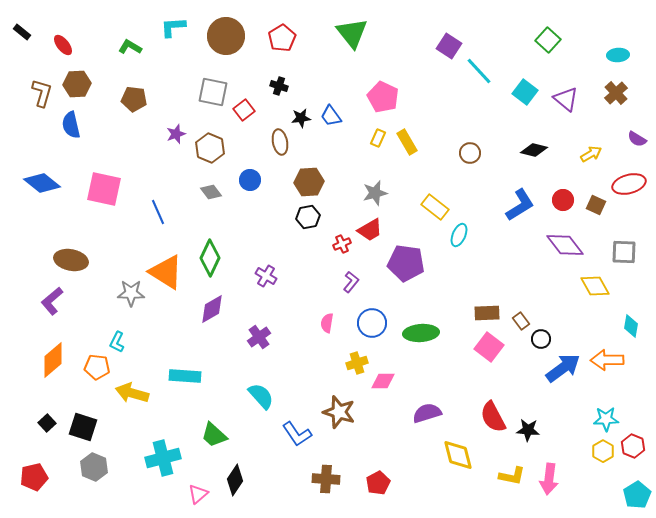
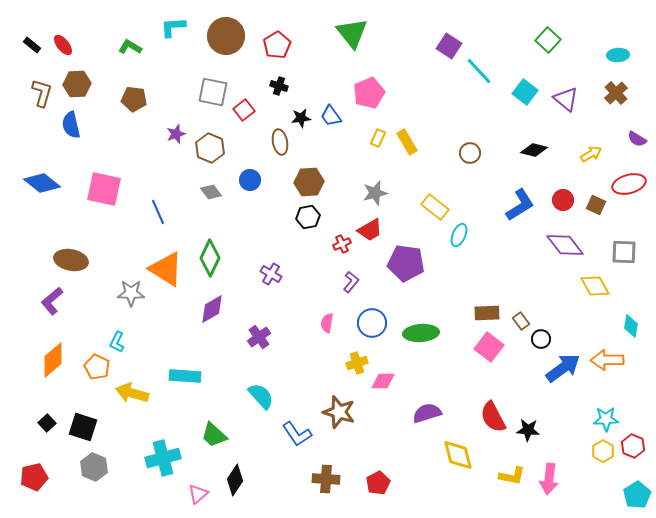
black rectangle at (22, 32): moved 10 px right, 13 px down
red pentagon at (282, 38): moved 5 px left, 7 px down
pink pentagon at (383, 97): moved 14 px left, 4 px up; rotated 24 degrees clockwise
orange triangle at (166, 272): moved 3 px up
purple cross at (266, 276): moved 5 px right, 2 px up
orange pentagon at (97, 367): rotated 20 degrees clockwise
